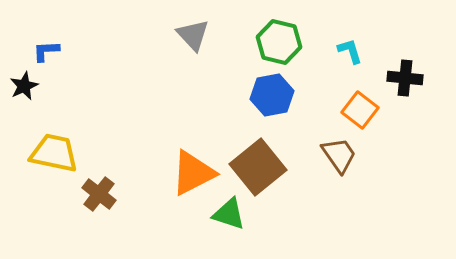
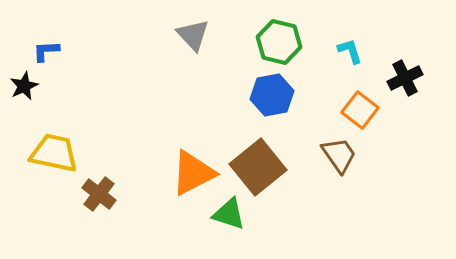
black cross: rotated 32 degrees counterclockwise
